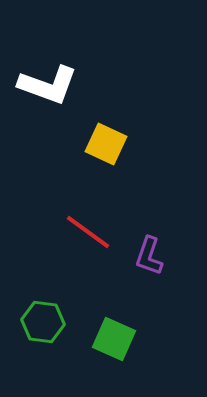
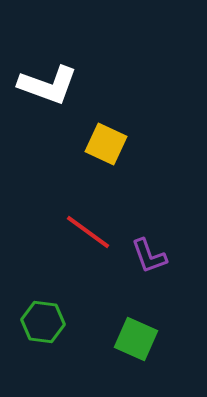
purple L-shape: rotated 39 degrees counterclockwise
green square: moved 22 px right
